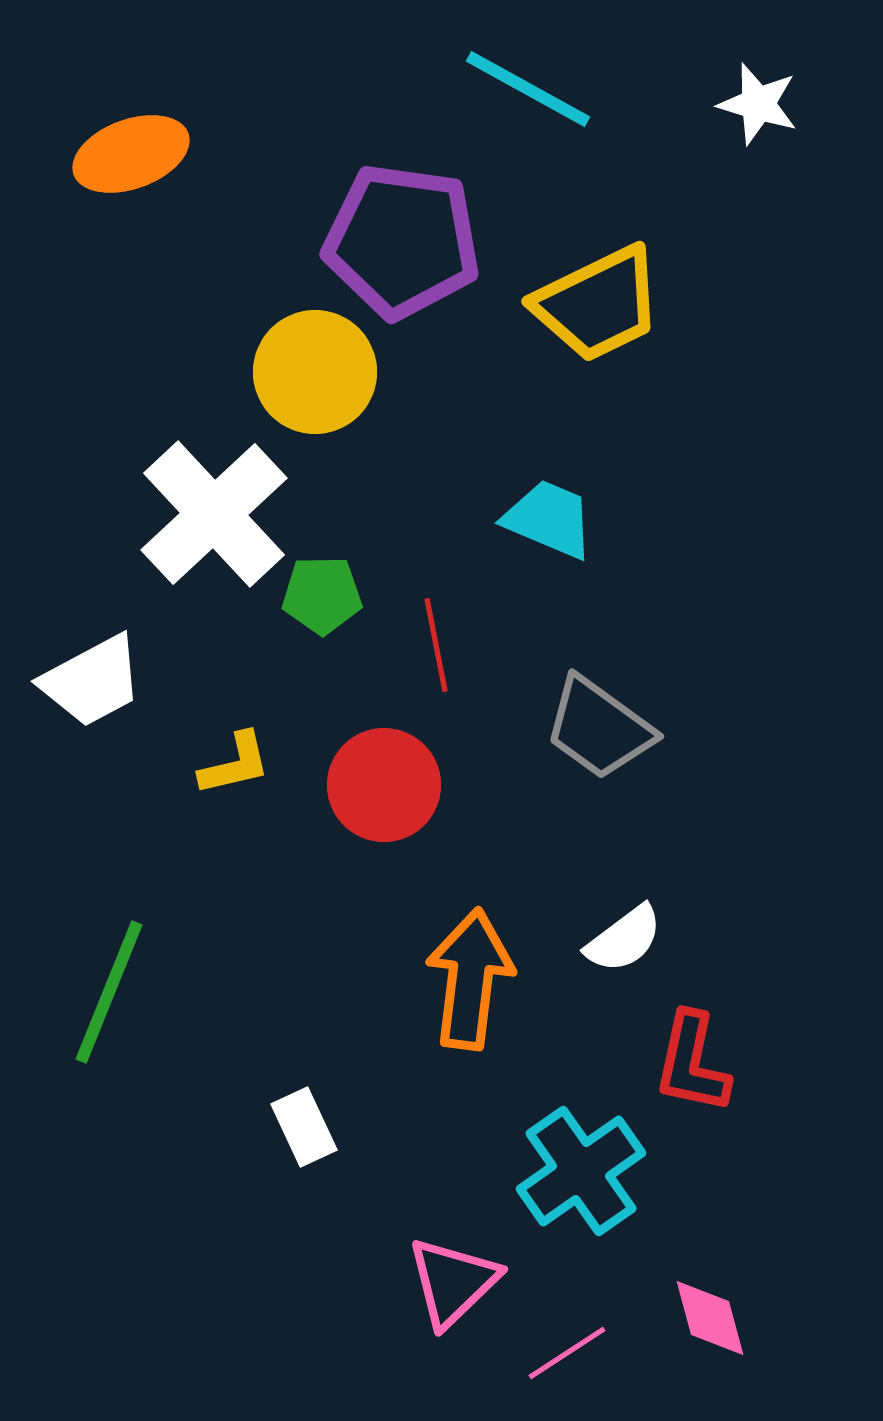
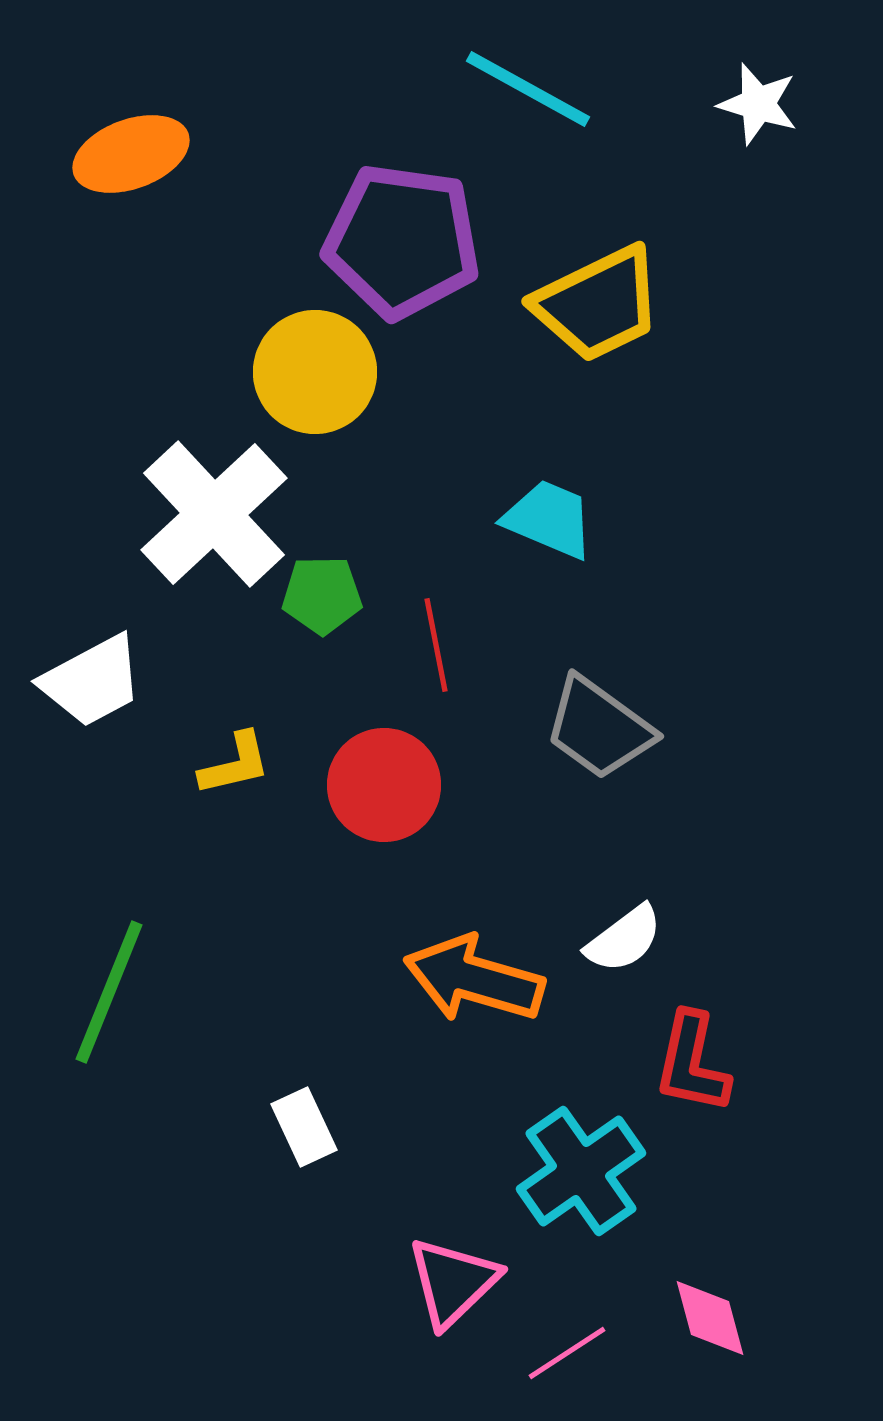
orange arrow: moved 4 px right; rotated 81 degrees counterclockwise
